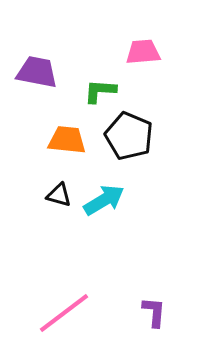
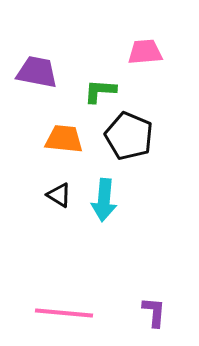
pink trapezoid: moved 2 px right
orange trapezoid: moved 3 px left, 1 px up
black triangle: rotated 16 degrees clockwise
cyan arrow: rotated 126 degrees clockwise
pink line: rotated 42 degrees clockwise
